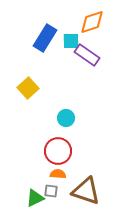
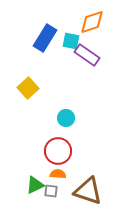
cyan square: rotated 12 degrees clockwise
brown triangle: moved 2 px right
green triangle: moved 13 px up
